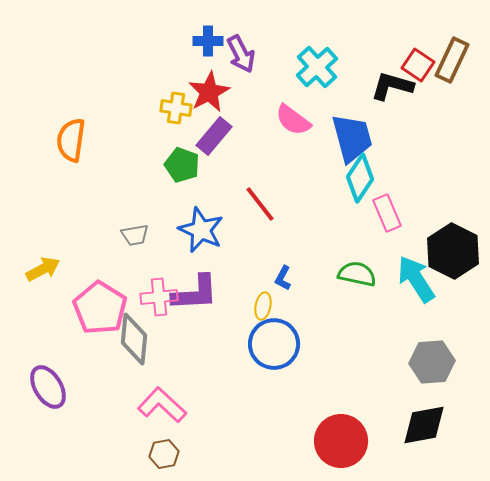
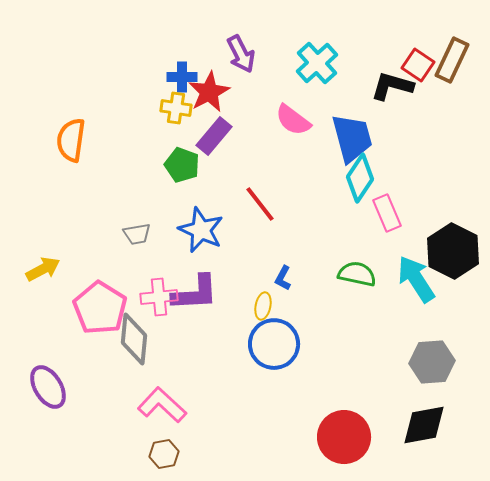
blue cross: moved 26 px left, 36 px down
cyan cross: moved 4 px up
gray trapezoid: moved 2 px right, 1 px up
red circle: moved 3 px right, 4 px up
